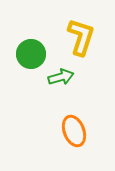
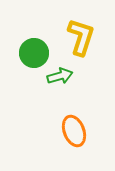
green circle: moved 3 px right, 1 px up
green arrow: moved 1 px left, 1 px up
